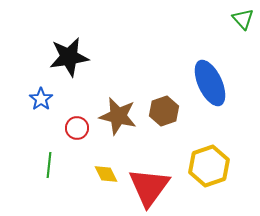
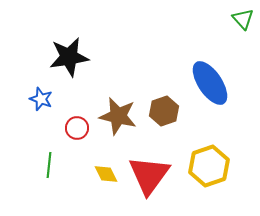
blue ellipse: rotated 9 degrees counterclockwise
blue star: rotated 15 degrees counterclockwise
red triangle: moved 12 px up
